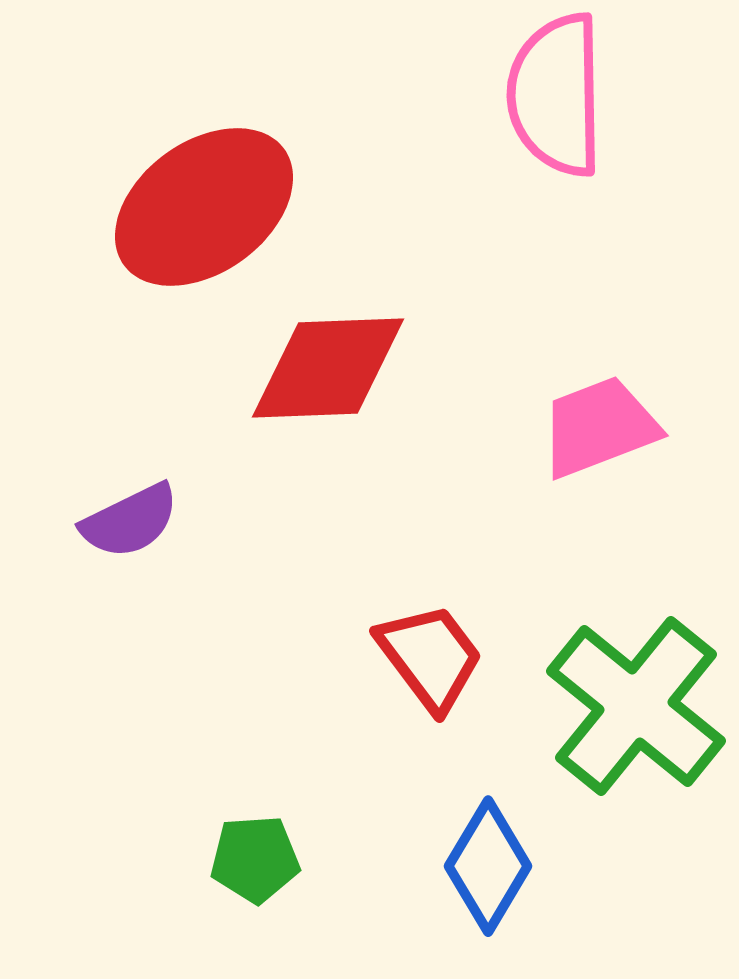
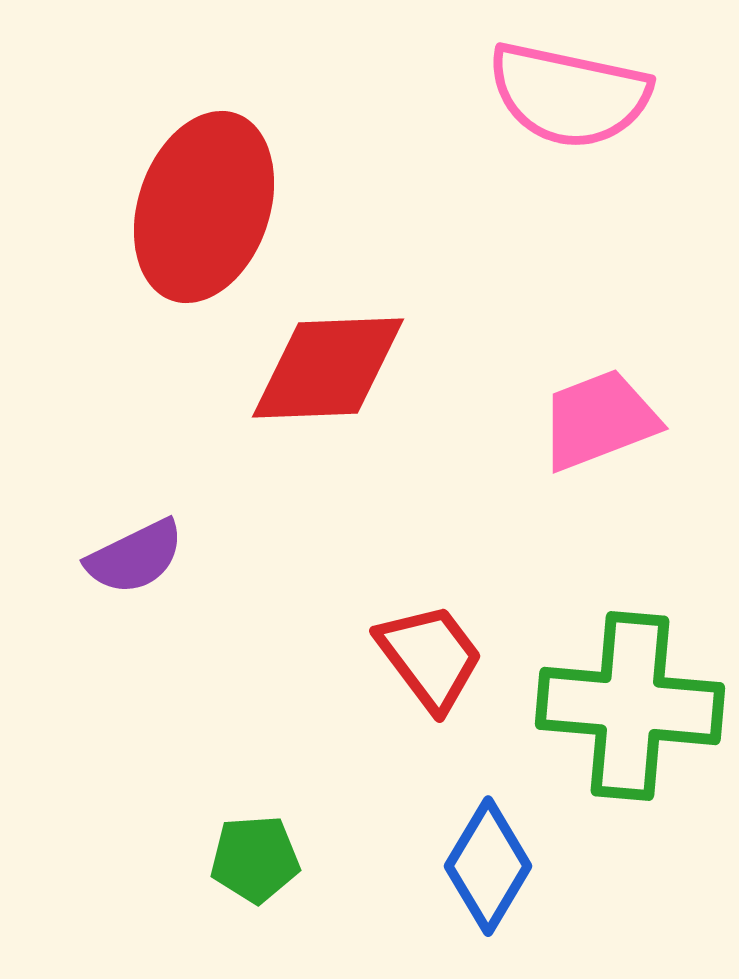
pink semicircle: moved 13 px right; rotated 77 degrees counterclockwise
red ellipse: rotated 35 degrees counterclockwise
pink trapezoid: moved 7 px up
purple semicircle: moved 5 px right, 36 px down
green cross: moved 6 px left; rotated 34 degrees counterclockwise
